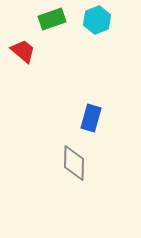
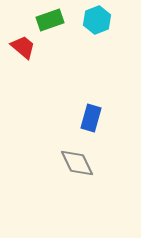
green rectangle: moved 2 px left, 1 px down
red trapezoid: moved 4 px up
gray diamond: moved 3 px right; rotated 27 degrees counterclockwise
